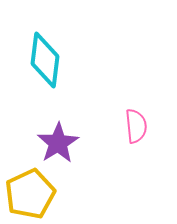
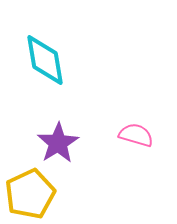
cyan diamond: rotated 16 degrees counterclockwise
pink semicircle: moved 9 px down; rotated 68 degrees counterclockwise
